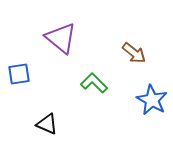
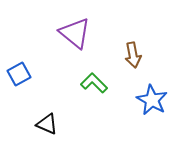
purple triangle: moved 14 px right, 5 px up
brown arrow: moved 1 px left, 2 px down; rotated 40 degrees clockwise
blue square: rotated 20 degrees counterclockwise
